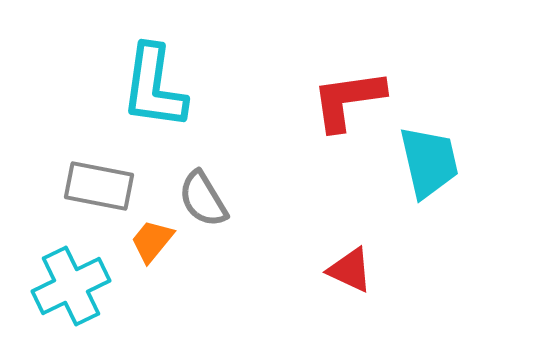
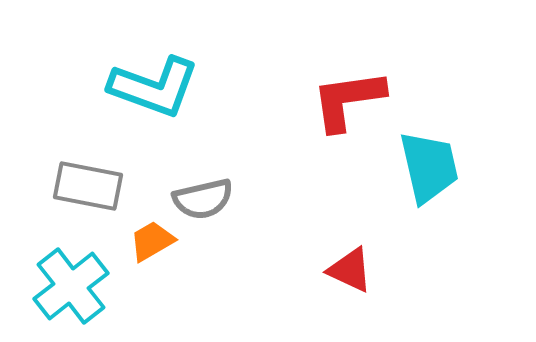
cyan L-shape: rotated 78 degrees counterclockwise
cyan trapezoid: moved 5 px down
gray rectangle: moved 11 px left
gray semicircle: rotated 72 degrees counterclockwise
orange trapezoid: rotated 21 degrees clockwise
cyan cross: rotated 12 degrees counterclockwise
